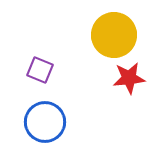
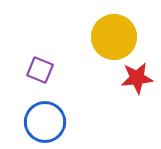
yellow circle: moved 2 px down
red star: moved 8 px right
